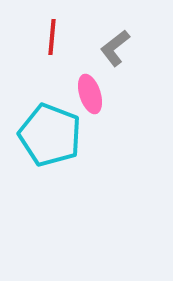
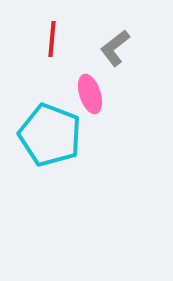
red line: moved 2 px down
